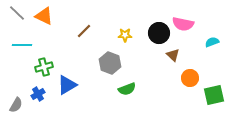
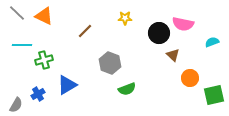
brown line: moved 1 px right
yellow star: moved 17 px up
green cross: moved 7 px up
